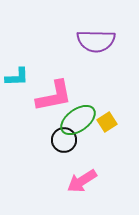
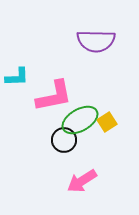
green ellipse: moved 2 px right; rotated 6 degrees clockwise
